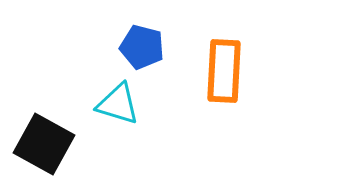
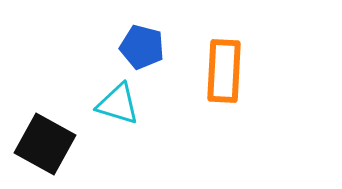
black square: moved 1 px right
